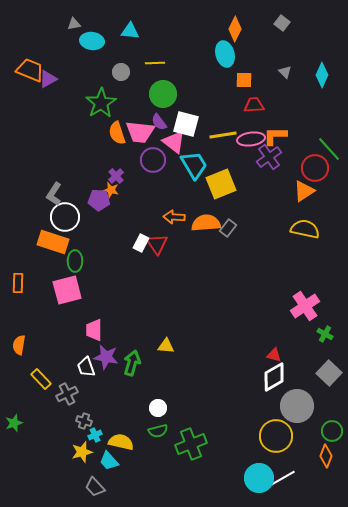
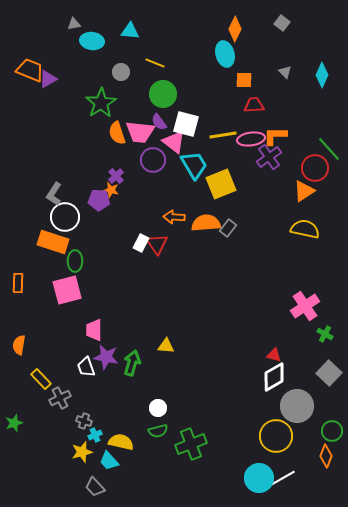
yellow line at (155, 63): rotated 24 degrees clockwise
gray cross at (67, 394): moved 7 px left, 4 px down
